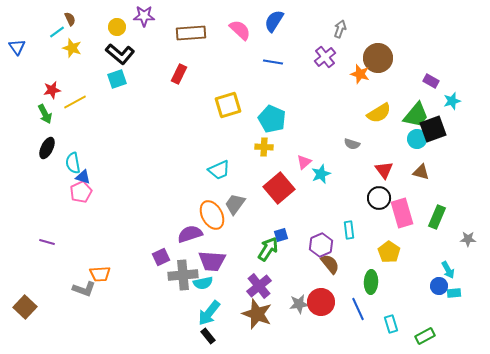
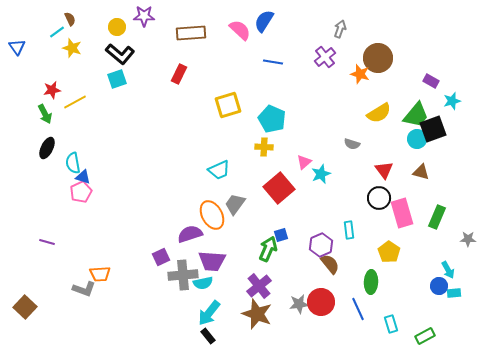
blue semicircle at (274, 21): moved 10 px left
green arrow at (268, 249): rotated 10 degrees counterclockwise
